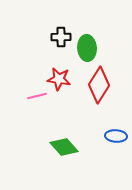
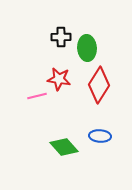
blue ellipse: moved 16 px left
